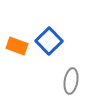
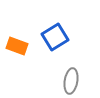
blue square: moved 6 px right, 4 px up; rotated 12 degrees clockwise
